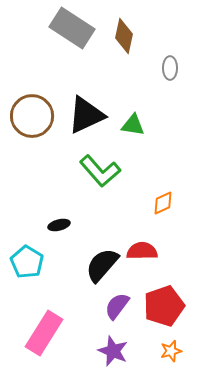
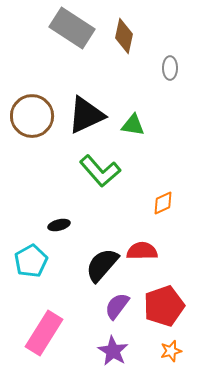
cyan pentagon: moved 4 px right, 1 px up; rotated 12 degrees clockwise
purple star: rotated 8 degrees clockwise
